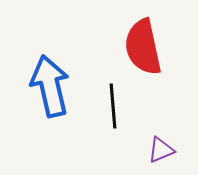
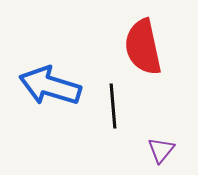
blue arrow: rotated 60 degrees counterclockwise
purple triangle: rotated 28 degrees counterclockwise
